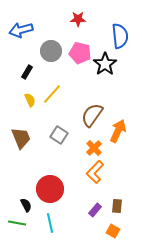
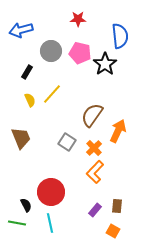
gray square: moved 8 px right, 7 px down
red circle: moved 1 px right, 3 px down
